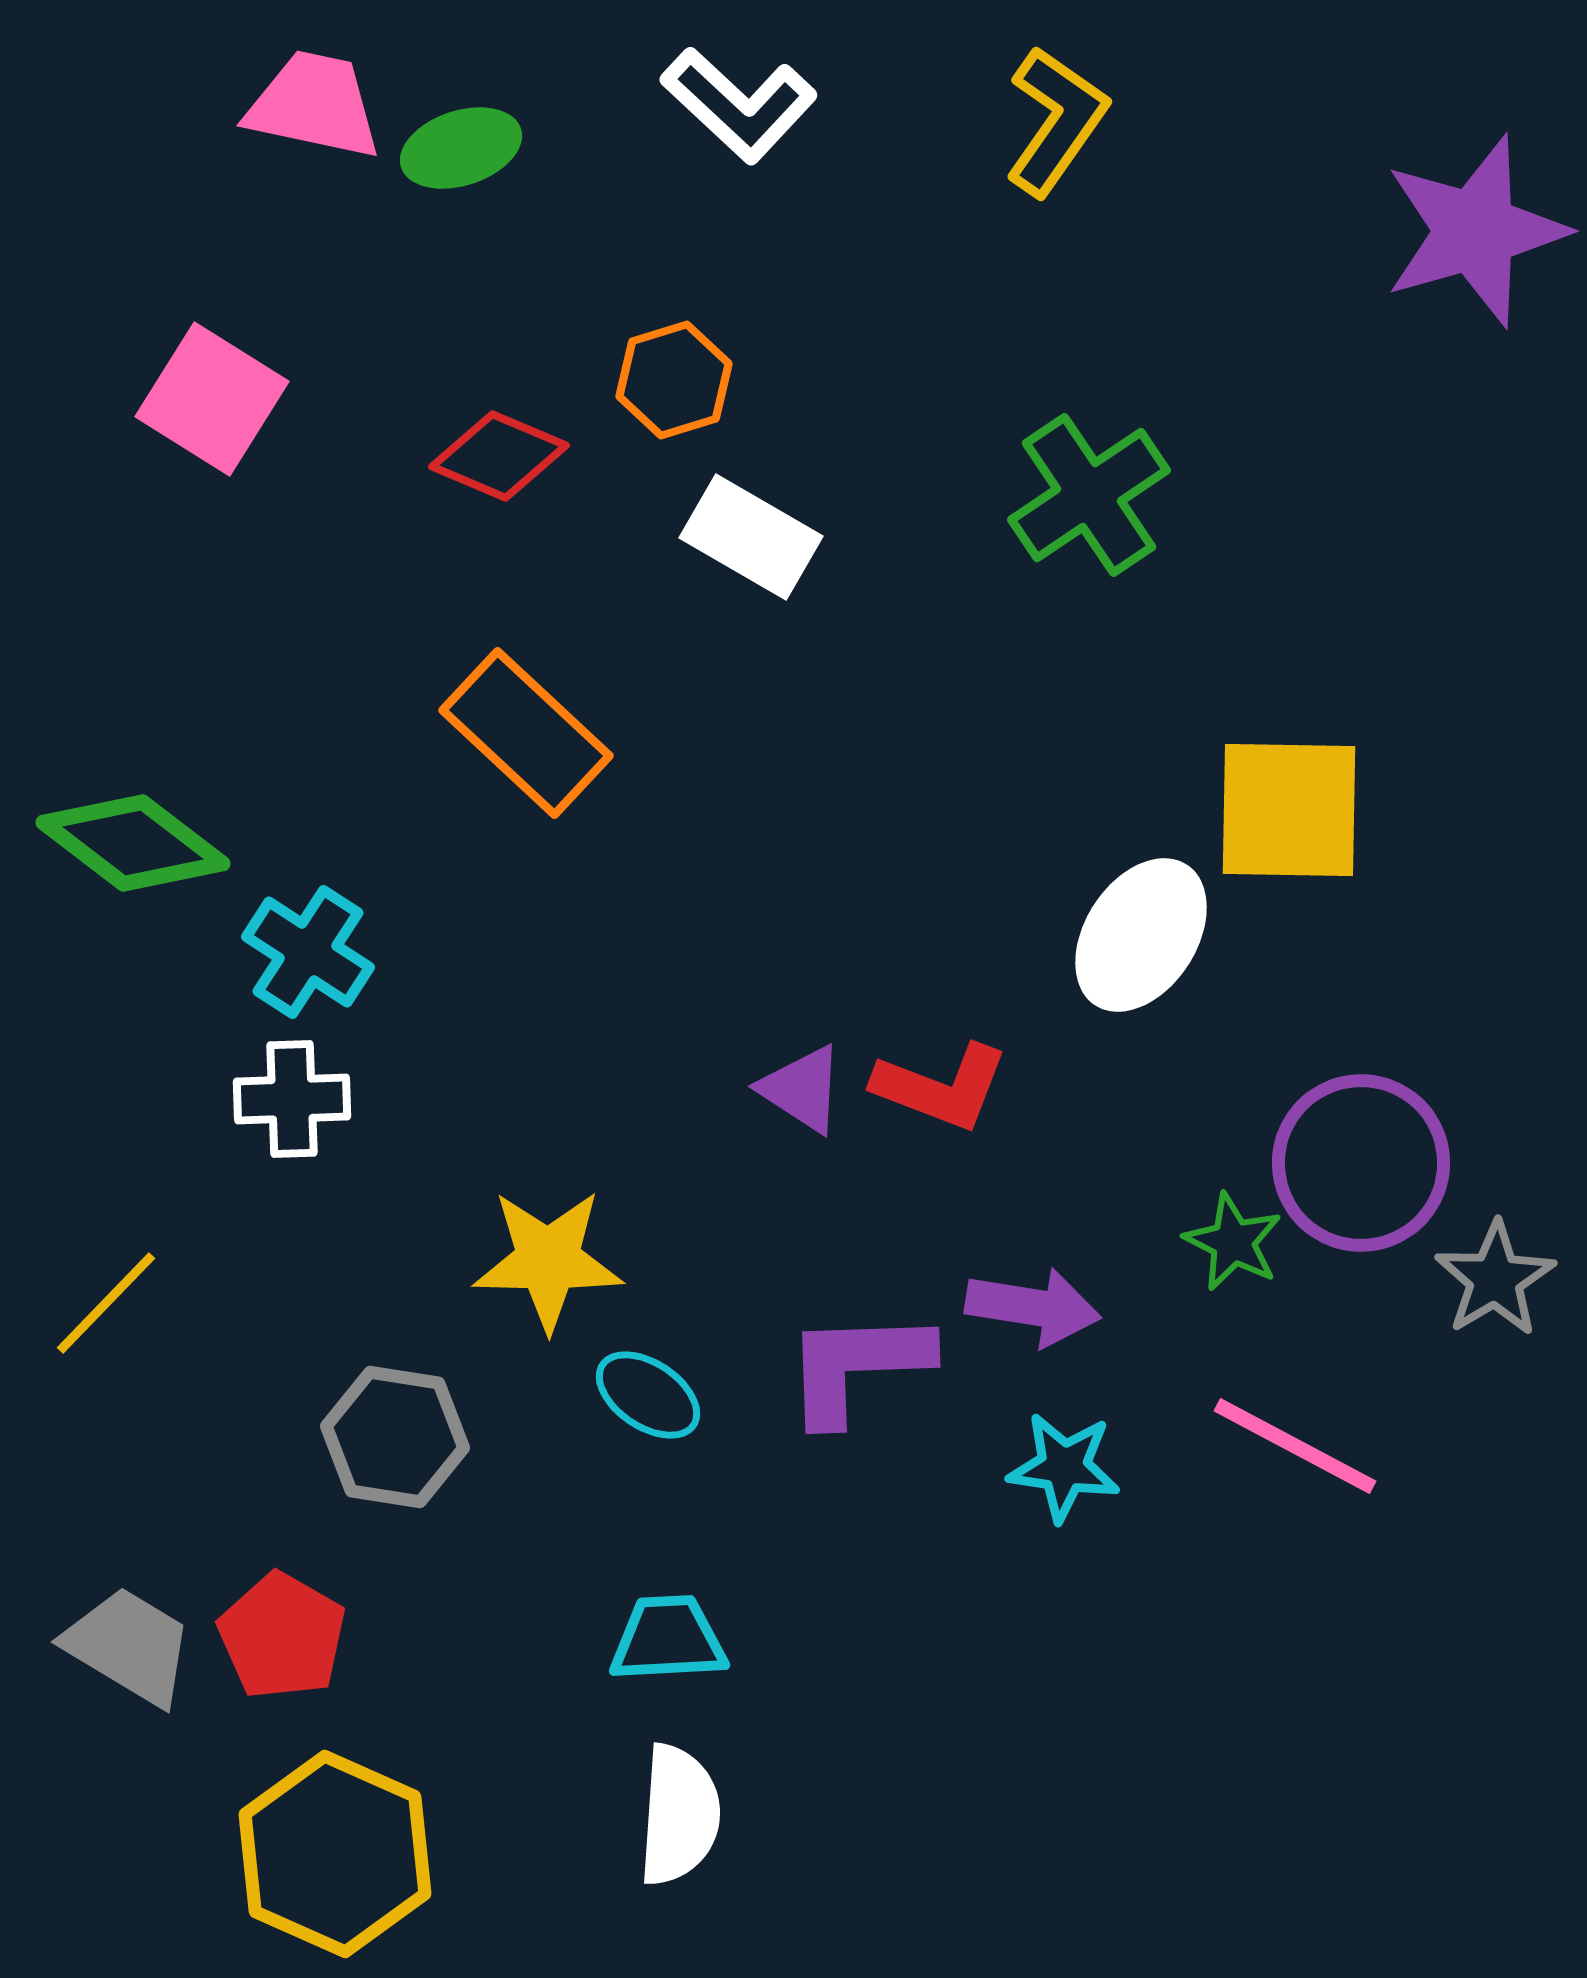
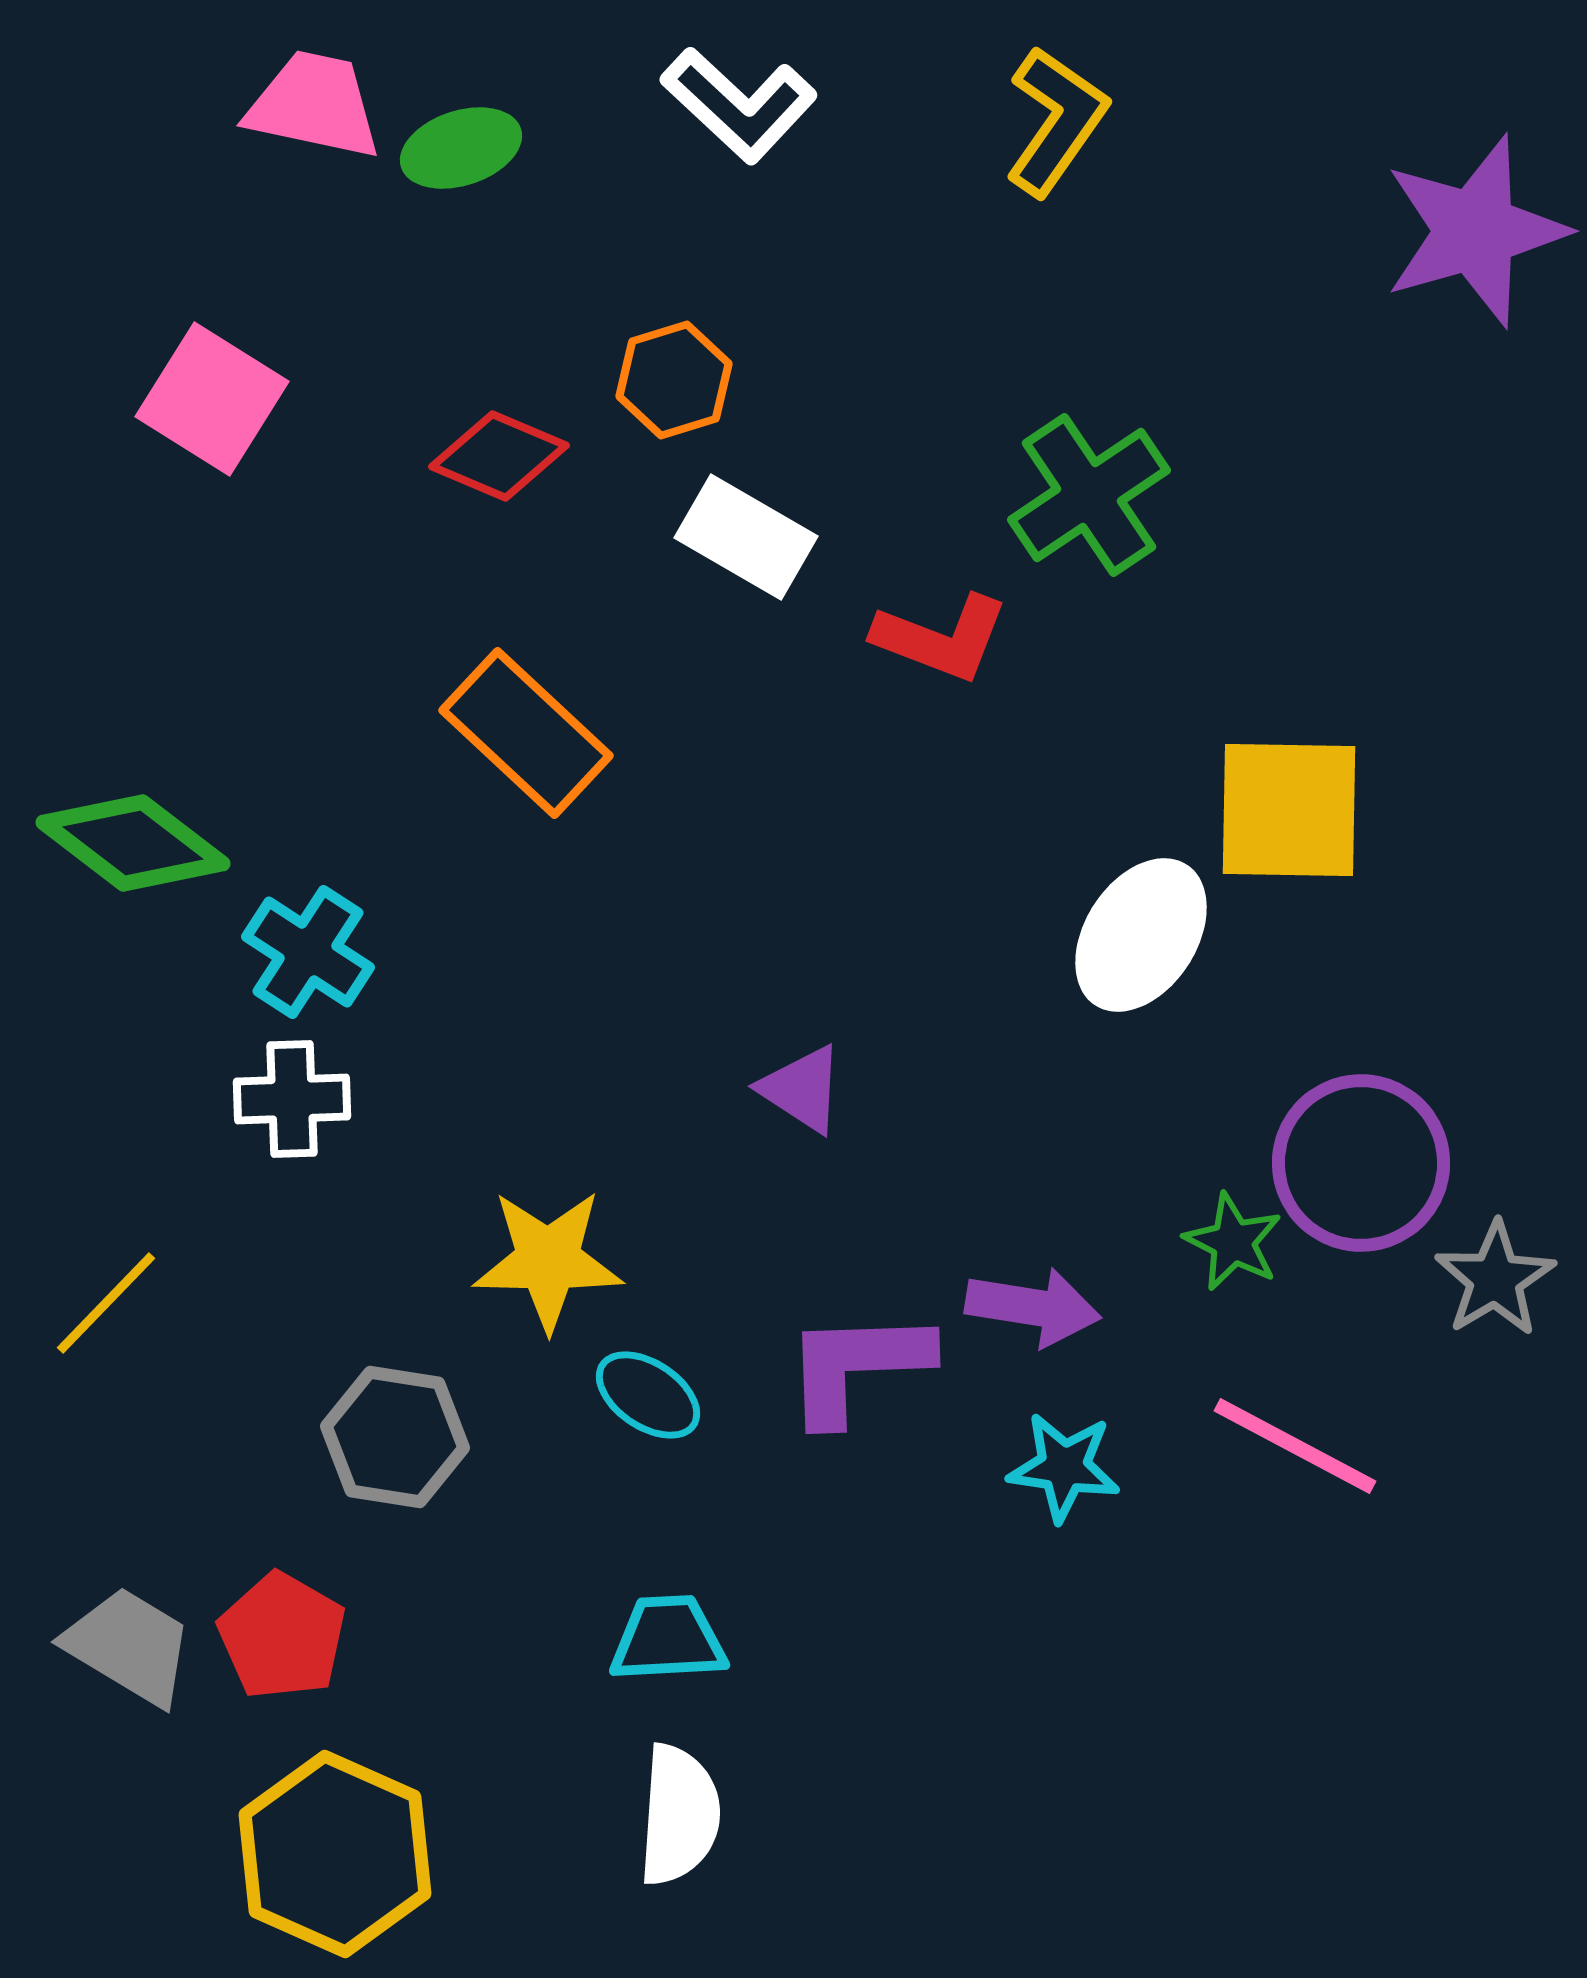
white rectangle: moved 5 px left
red L-shape: moved 449 px up
